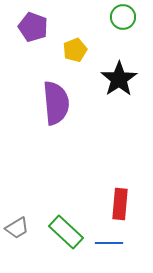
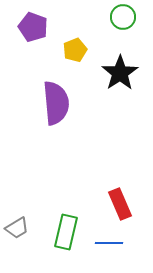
black star: moved 1 px right, 6 px up
red rectangle: rotated 28 degrees counterclockwise
green rectangle: rotated 60 degrees clockwise
